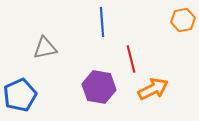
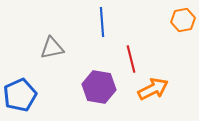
gray triangle: moved 7 px right
